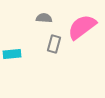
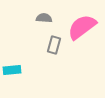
gray rectangle: moved 1 px down
cyan rectangle: moved 16 px down
